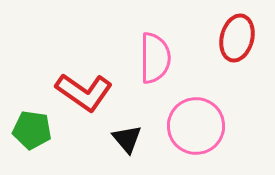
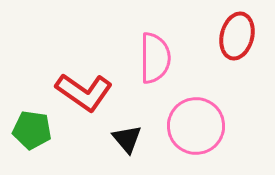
red ellipse: moved 2 px up
